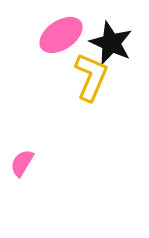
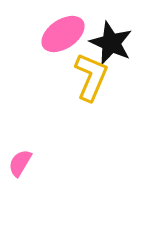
pink ellipse: moved 2 px right, 1 px up
pink semicircle: moved 2 px left
